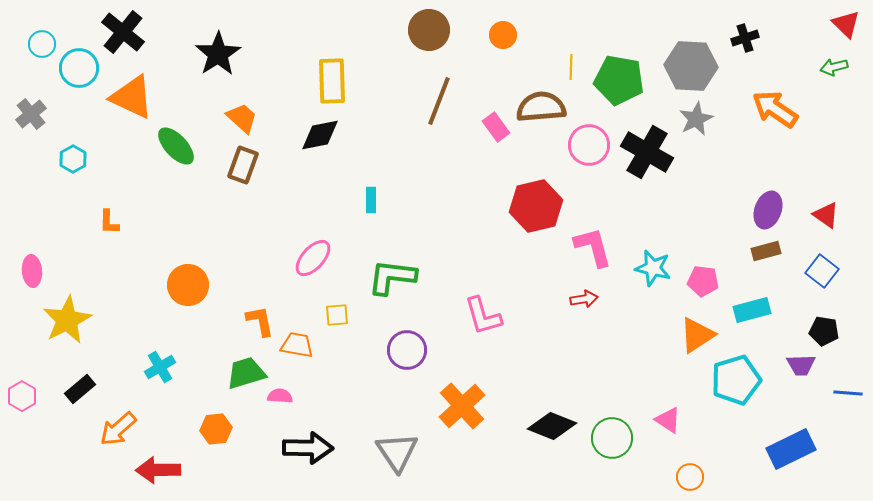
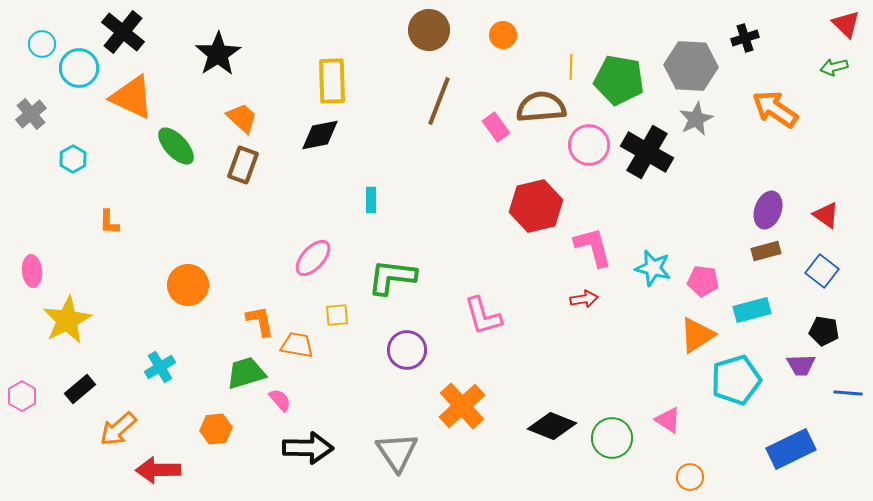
pink semicircle at (280, 396): moved 4 px down; rotated 45 degrees clockwise
